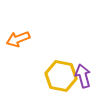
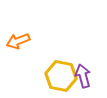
orange arrow: moved 2 px down
